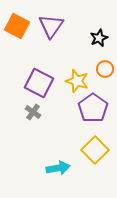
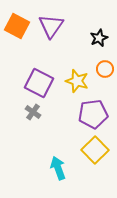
purple pentagon: moved 6 px down; rotated 28 degrees clockwise
cyan arrow: rotated 100 degrees counterclockwise
